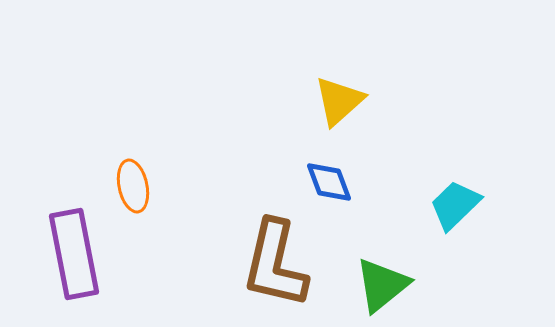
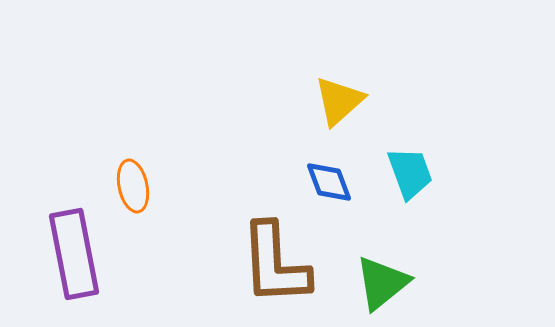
cyan trapezoid: moved 45 px left, 32 px up; rotated 114 degrees clockwise
brown L-shape: rotated 16 degrees counterclockwise
green triangle: moved 2 px up
